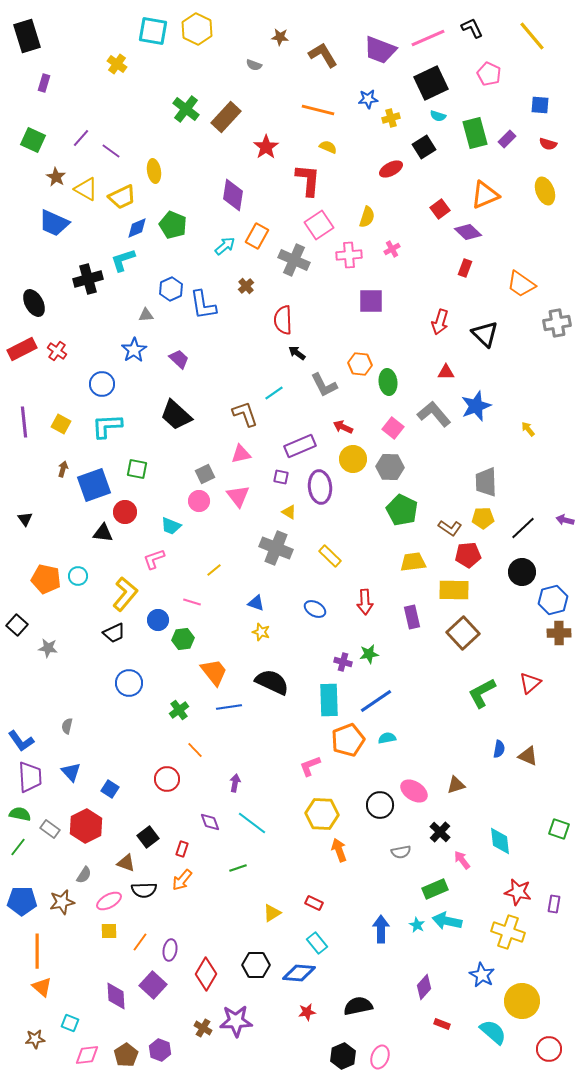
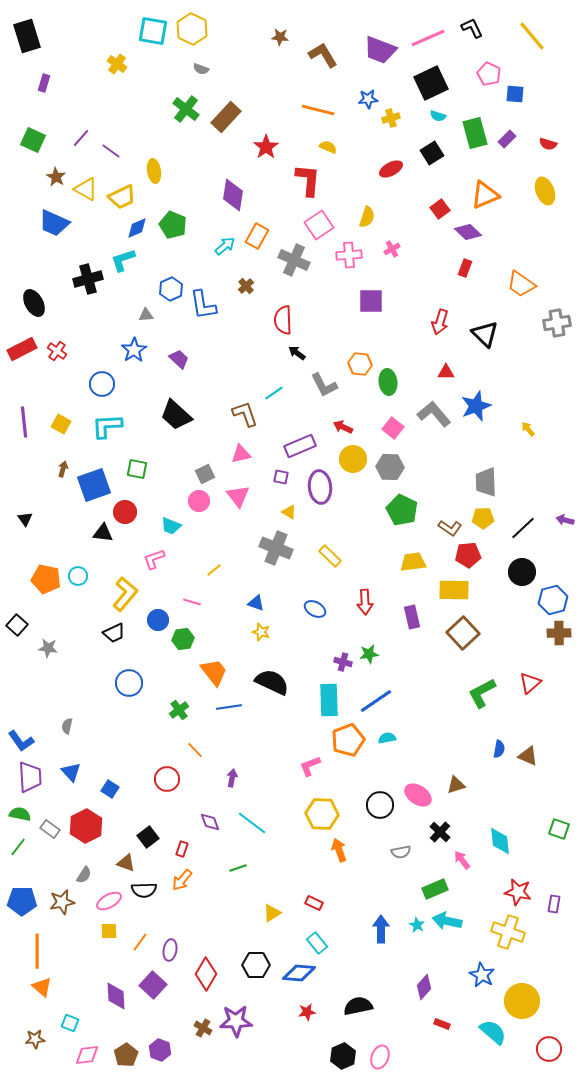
yellow hexagon at (197, 29): moved 5 px left
gray semicircle at (254, 65): moved 53 px left, 4 px down
blue square at (540, 105): moved 25 px left, 11 px up
black square at (424, 147): moved 8 px right, 6 px down
purple arrow at (235, 783): moved 3 px left, 5 px up
pink ellipse at (414, 791): moved 4 px right, 4 px down
